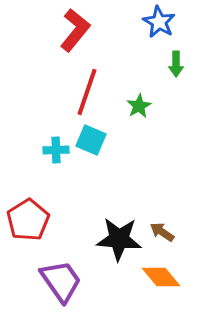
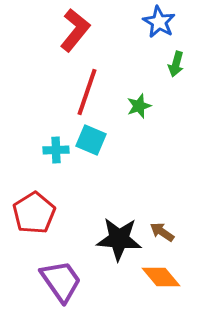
green arrow: rotated 15 degrees clockwise
green star: rotated 10 degrees clockwise
red pentagon: moved 6 px right, 7 px up
